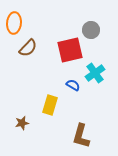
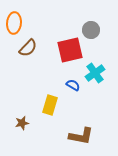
brown L-shape: rotated 95 degrees counterclockwise
